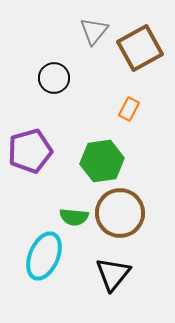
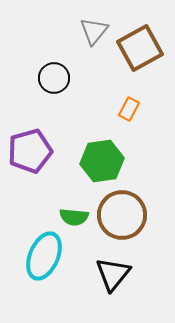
brown circle: moved 2 px right, 2 px down
